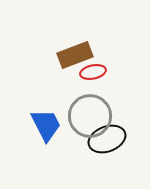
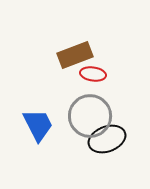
red ellipse: moved 2 px down; rotated 20 degrees clockwise
blue trapezoid: moved 8 px left
